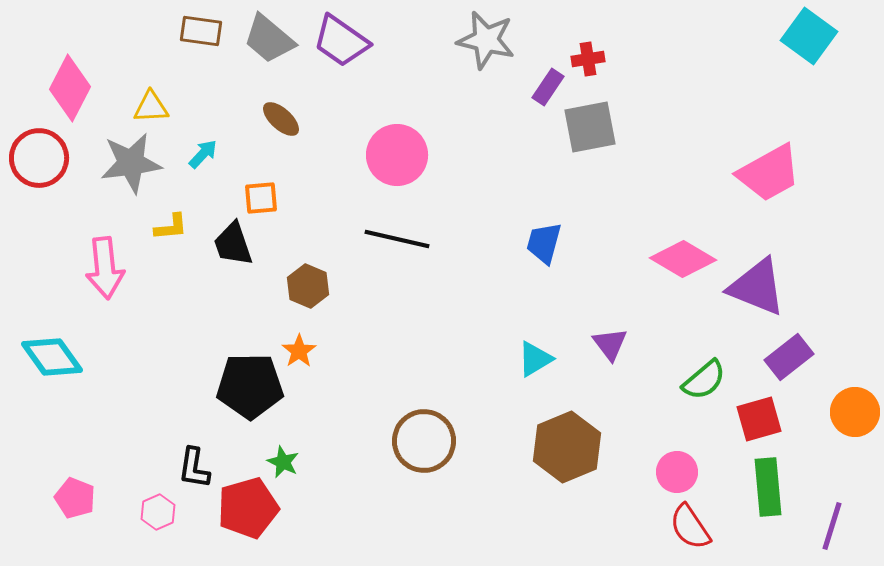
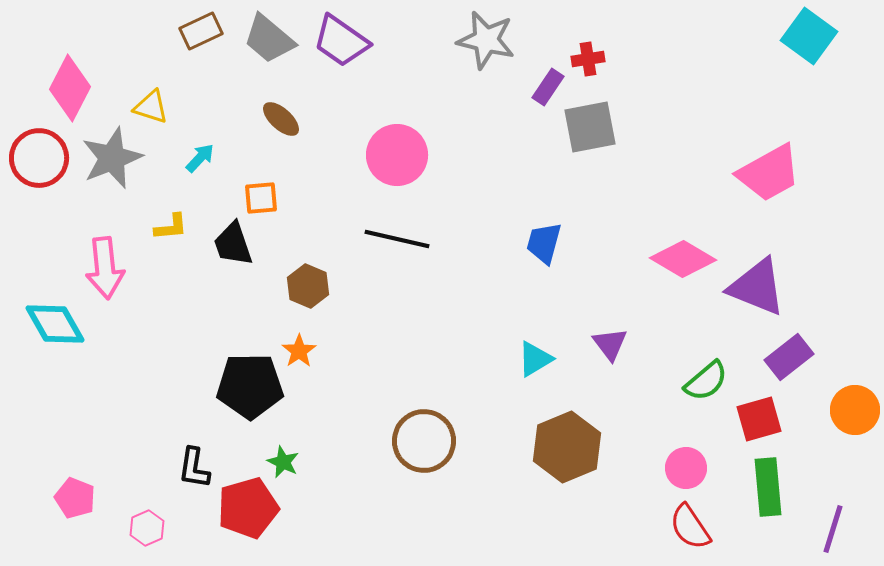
brown rectangle at (201, 31): rotated 33 degrees counterclockwise
yellow triangle at (151, 107): rotated 21 degrees clockwise
cyan arrow at (203, 154): moved 3 px left, 4 px down
gray star at (131, 163): moved 19 px left, 5 px up; rotated 14 degrees counterclockwise
cyan diamond at (52, 357): moved 3 px right, 33 px up; rotated 6 degrees clockwise
green semicircle at (704, 380): moved 2 px right, 1 px down
orange circle at (855, 412): moved 2 px up
pink circle at (677, 472): moved 9 px right, 4 px up
pink hexagon at (158, 512): moved 11 px left, 16 px down
purple line at (832, 526): moved 1 px right, 3 px down
